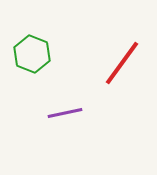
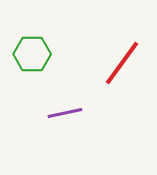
green hexagon: rotated 21 degrees counterclockwise
